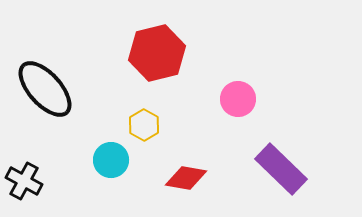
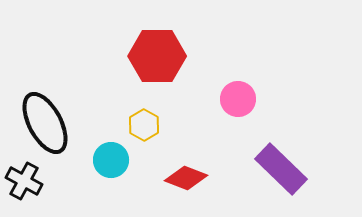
red hexagon: moved 3 px down; rotated 14 degrees clockwise
black ellipse: moved 34 px down; rotated 14 degrees clockwise
red diamond: rotated 12 degrees clockwise
